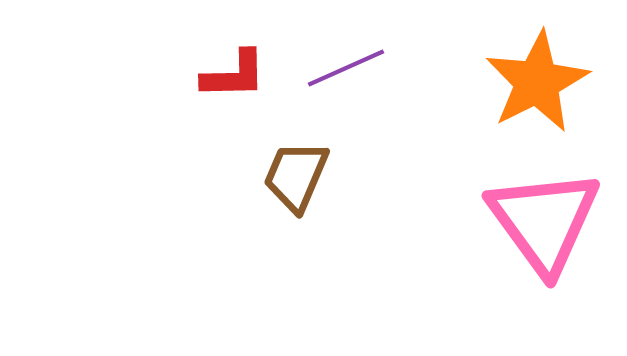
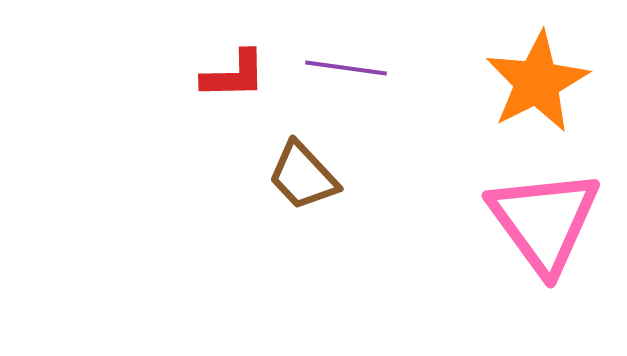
purple line: rotated 32 degrees clockwise
brown trapezoid: moved 7 px right; rotated 66 degrees counterclockwise
